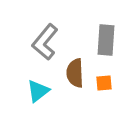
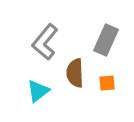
gray rectangle: rotated 20 degrees clockwise
orange square: moved 3 px right
